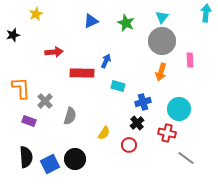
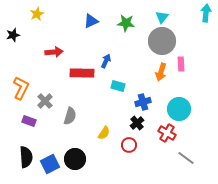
yellow star: moved 1 px right
green star: rotated 18 degrees counterclockwise
pink rectangle: moved 9 px left, 4 px down
orange L-shape: rotated 30 degrees clockwise
red cross: rotated 18 degrees clockwise
